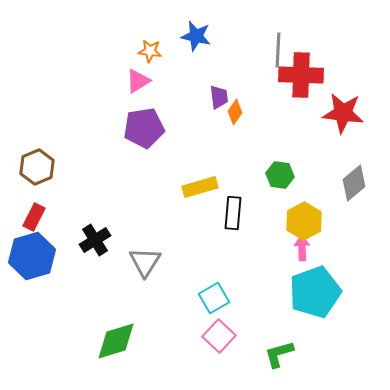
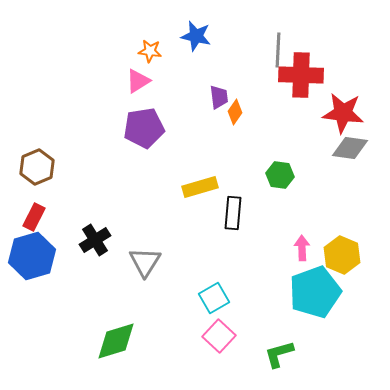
gray diamond: moved 4 px left, 35 px up; rotated 48 degrees clockwise
yellow hexagon: moved 38 px right, 34 px down; rotated 9 degrees counterclockwise
